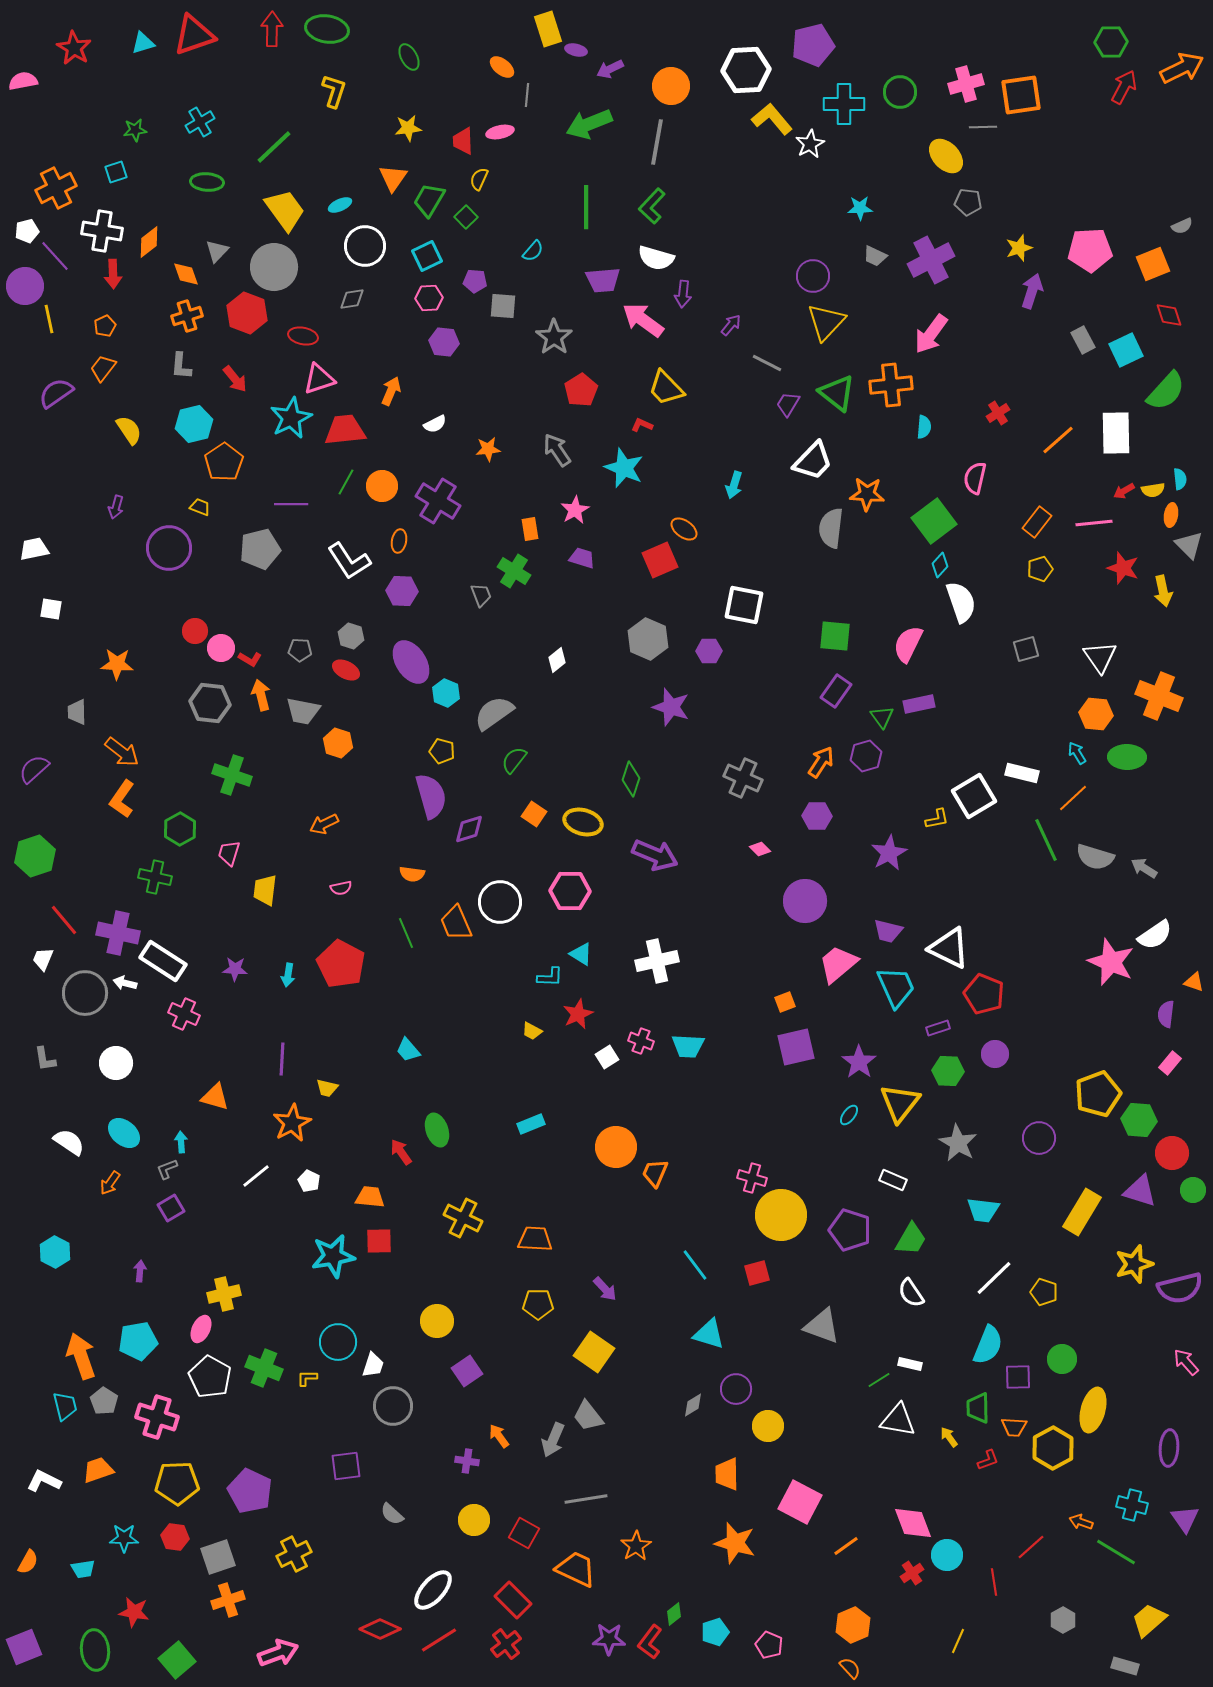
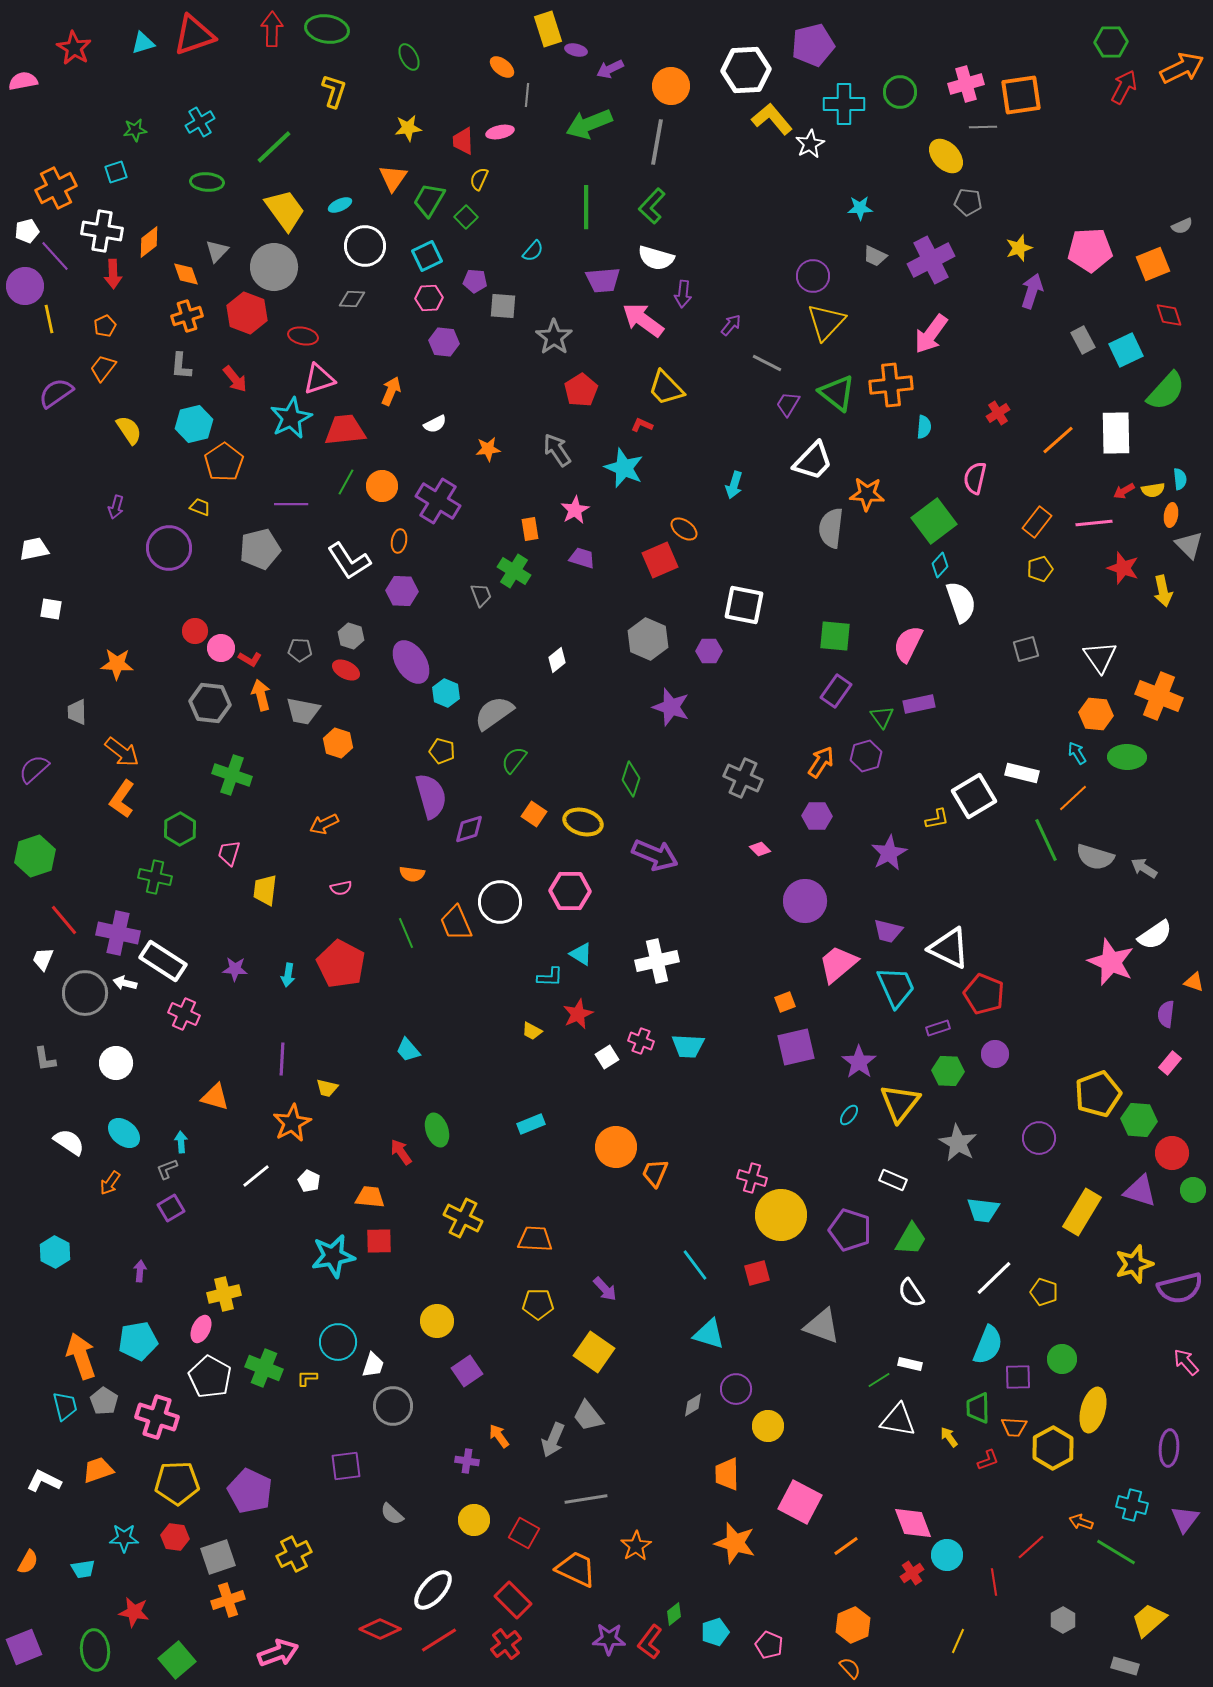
gray diamond at (352, 299): rotated 12 degrees clockwise
purple triangle at (1185, 1519): rotated 12 degrees clockwise
